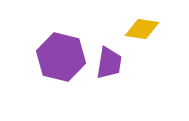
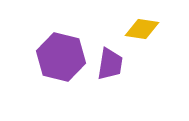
purple trapezoid: moved 1 px right, 1 px down
